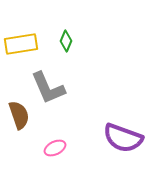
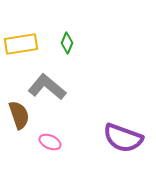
green diamond: moved 1 px right, 2 px down
gray L-shape: moved 1 px left, 1 px up; rotated 153 degrees clockwise
pink ellipse: moved 5 px left, 6 px up; rotated 50 degrees clockwise
